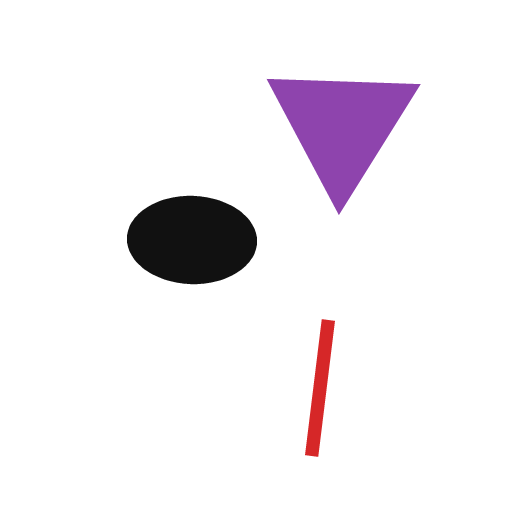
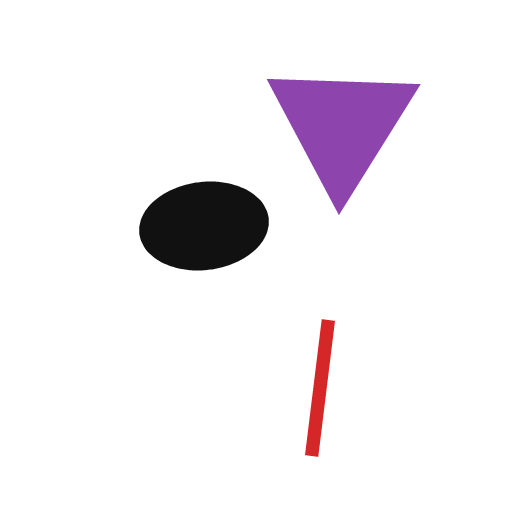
black ellipse: moved 12 px right, 14 px up; rotated 9 degrees counterclockwise
